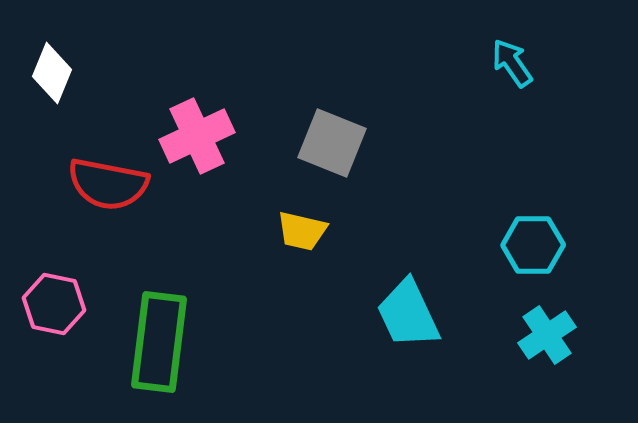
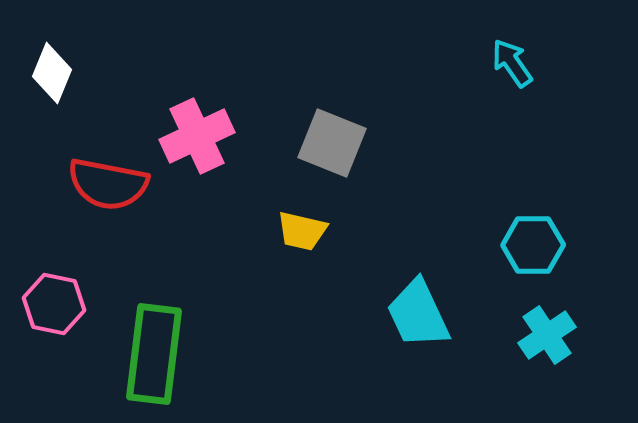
cyan trapezoid: moved 10 px right
green rectangle: moved 5 px left, 12 px down
